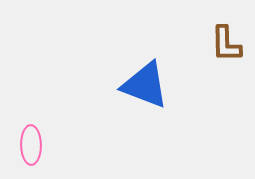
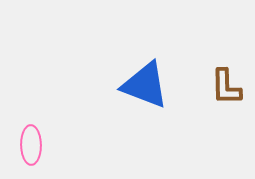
brown L-shape: moved 43 px down
